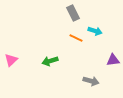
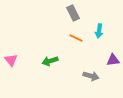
cyan arrow: moved 4 px right; rotated 80 degrees clockwise
pink triangle: rotated 24 degrees counterclockwise
gray arrow: moved 5 px up
